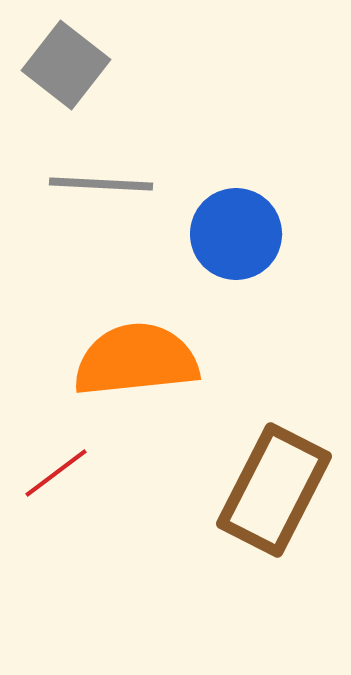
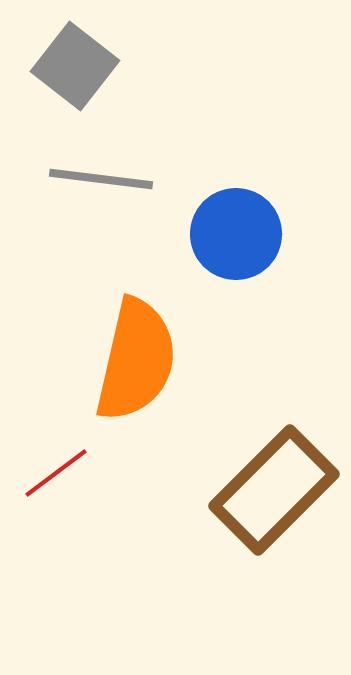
gray square: moved 9 px right, 1 px down
gray line: moved 5 px up; rotated 4 degrees clockwise
orange semicircle: rotated 109 degrees clockwise
brown rectangle: rotated 18 degrees clockwise
